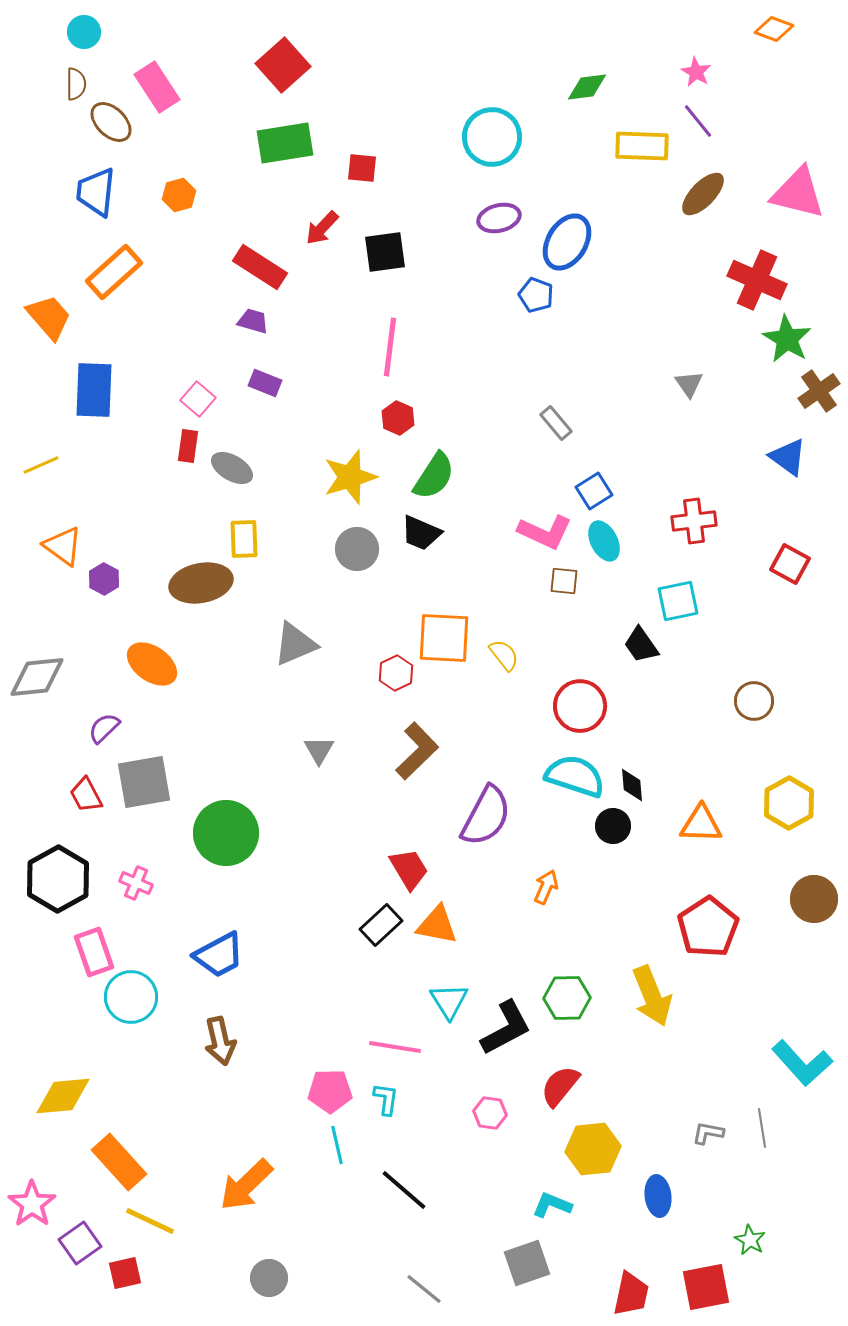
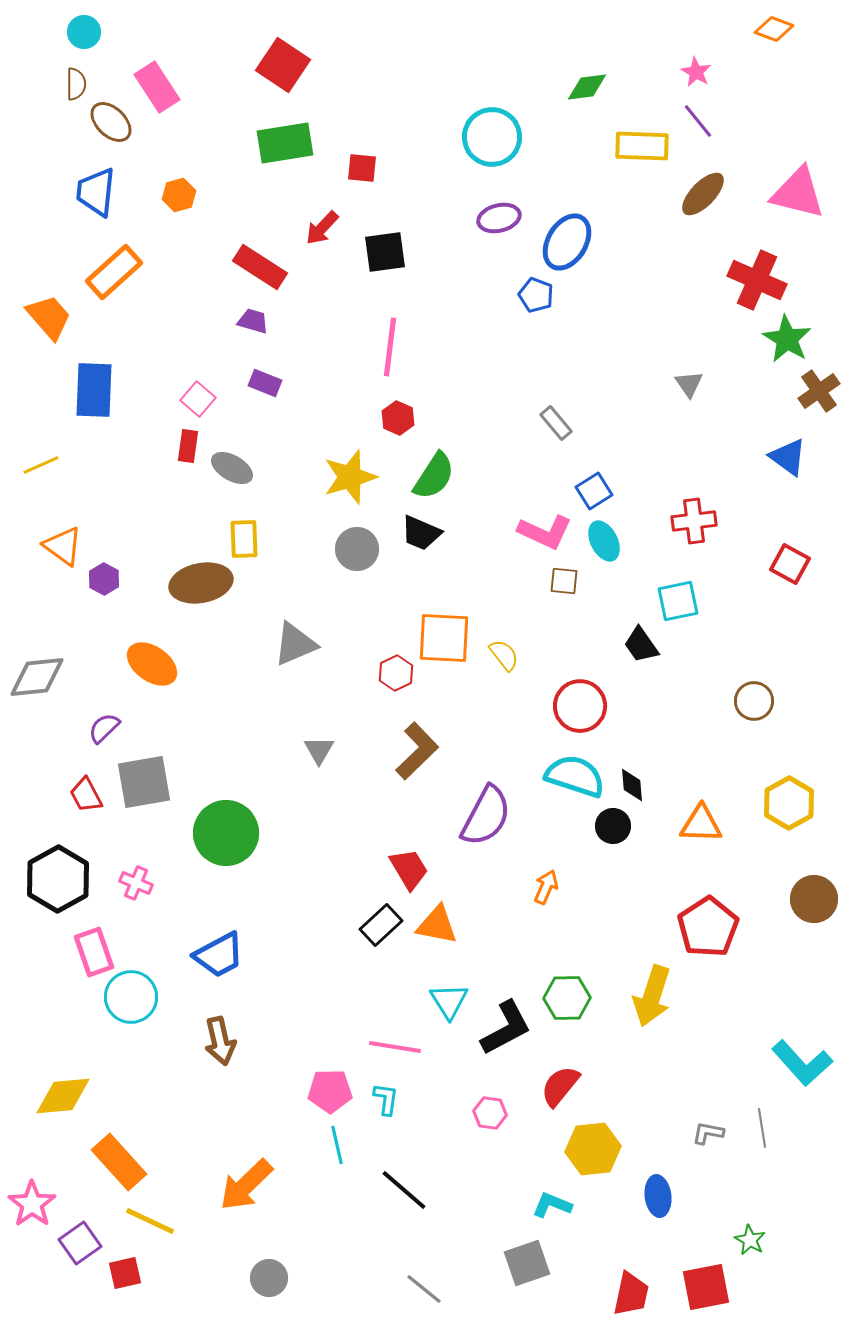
red square at (283, 65): rotated 14 degrees counterclockwise
yellow arrow at (652, 996): rotated 40 degrees clockwise
